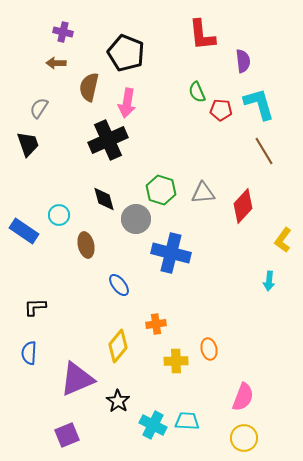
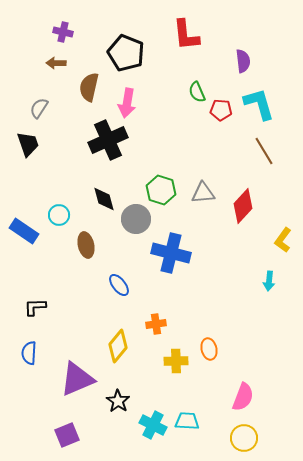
red L-shape: moved 16 px left
